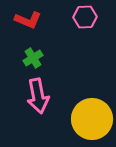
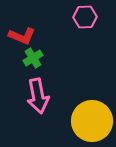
red L-shape: moved 6 px left, 16 px down
yellow circle: moved 2 px down
